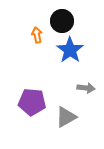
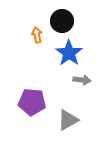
blue star: moved 1 px left, 3 px down
gray arrow: moved 4 px left, 8 px up
gray triangle: moved 2 px right, 3 px down
